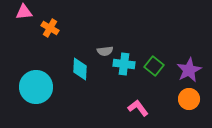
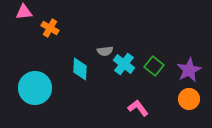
cyan cross: rotated 30 degrees clockwise
cyan circle: moved 1 px left, 1 px down
